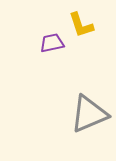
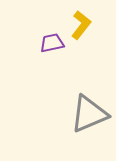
yellow L-shape: rotated 124 degrees counterclockwise
